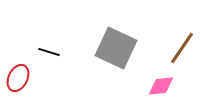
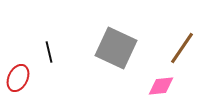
black line: rotated 60 degrees clockwise
